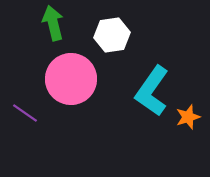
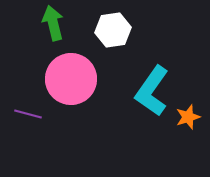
white hexagon: moved 1 px right, 5 px up
purple line: moved 3 px right, 1 px down; rotated 20 degrees counterclockwise
